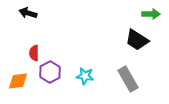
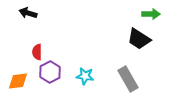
black trapezoid: moved 2 px right, 1 px up
red semicircle: moved 3 px right, 1 px up
